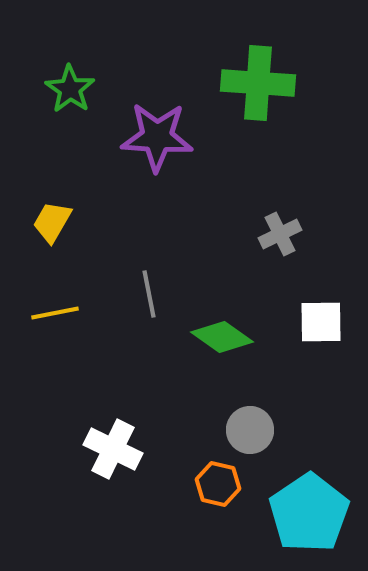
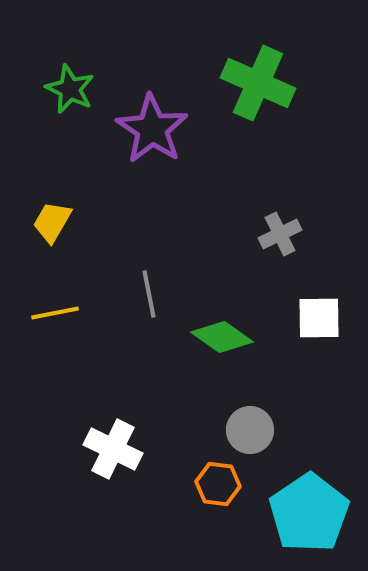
green cross: rotated 20 degrees clockwise
green star: rotated 9 degrees counterclockwise
purple star: moved 5 px left, 8 px up; rotated 30 degrees clockwise
white square: moved 2 px left, 4 px up
orange hexagon: rotated 6 degrees counterclockwise
